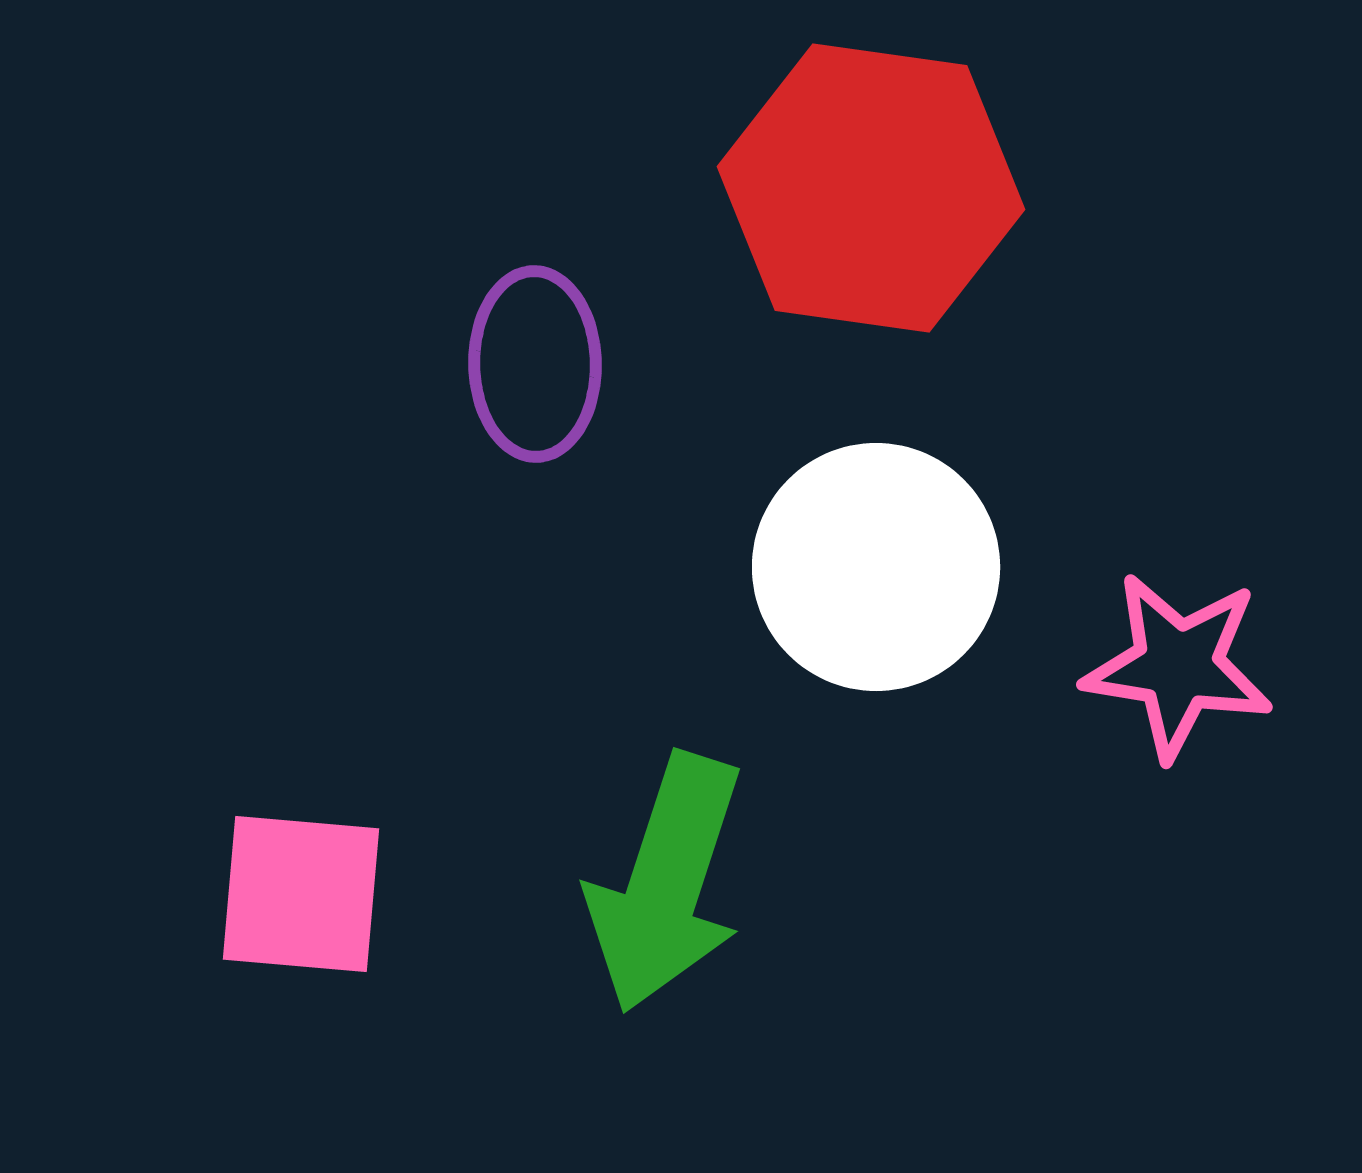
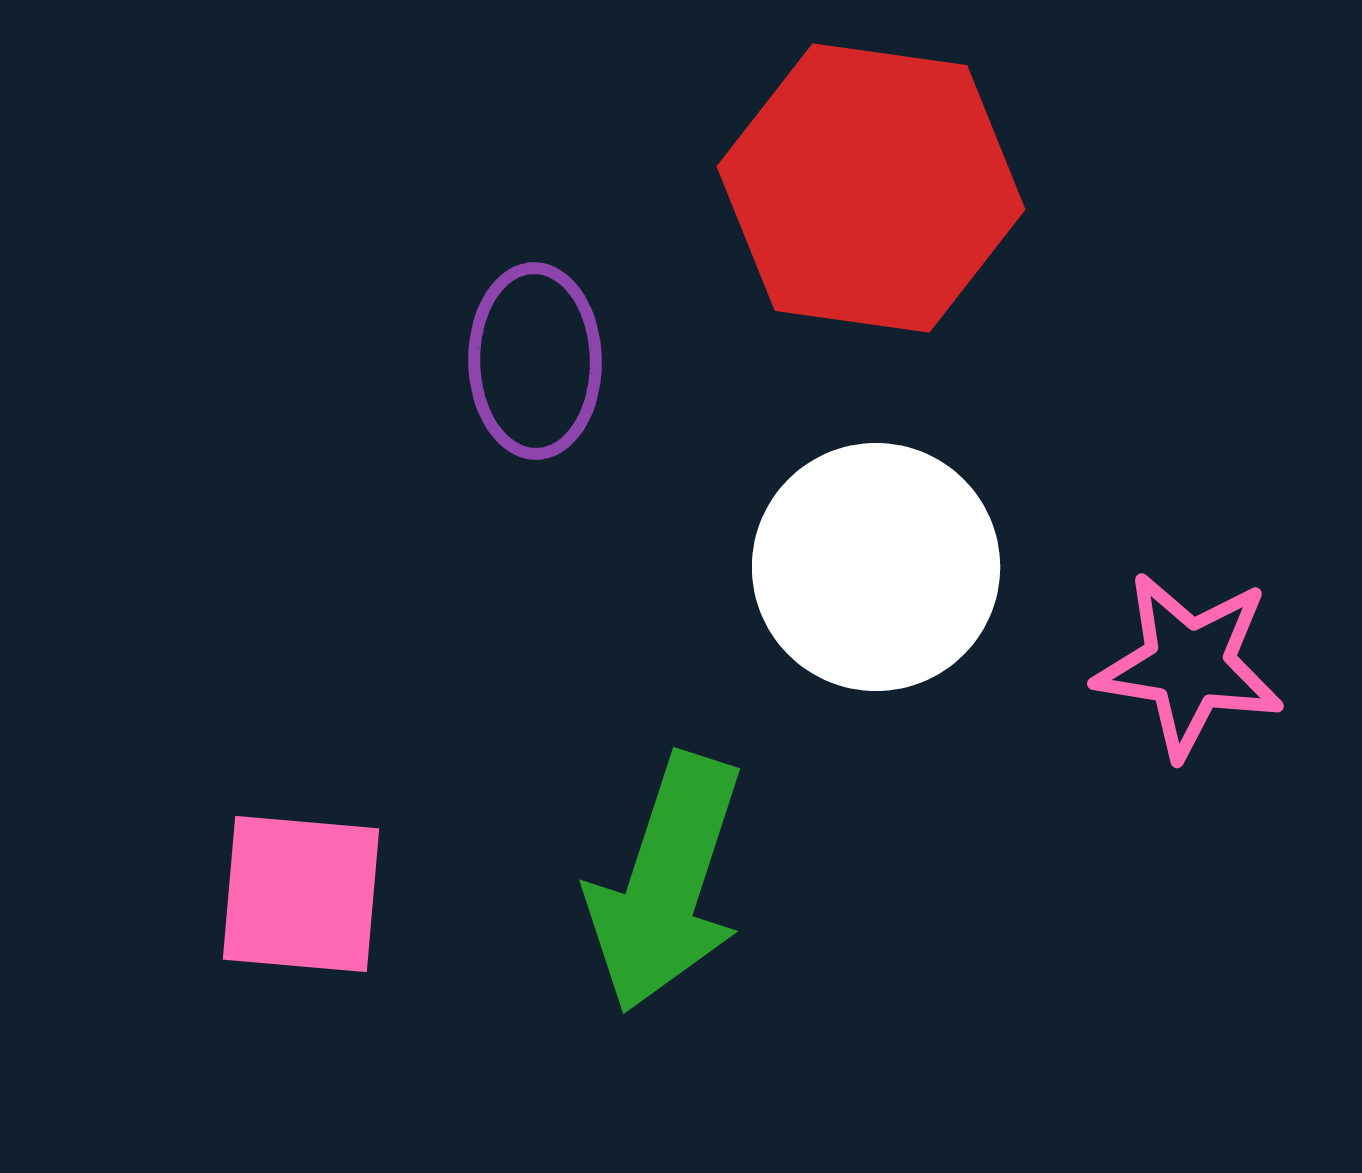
purple ellipse: moved 3 px up
pink star: moved 11 px right, 1 px up
